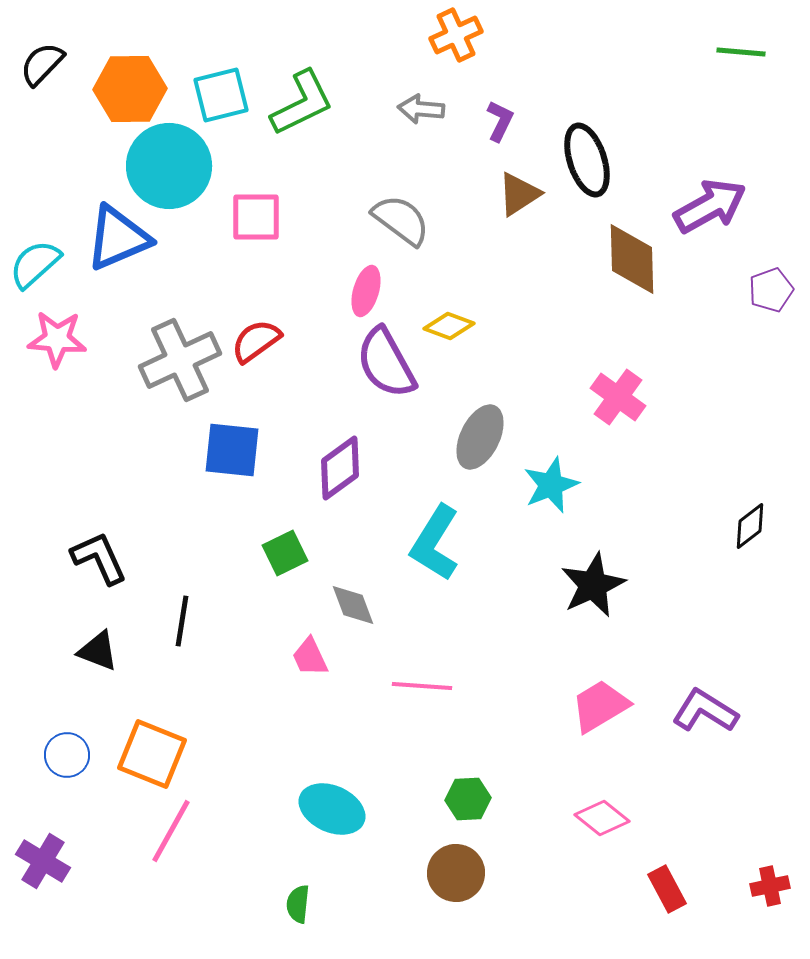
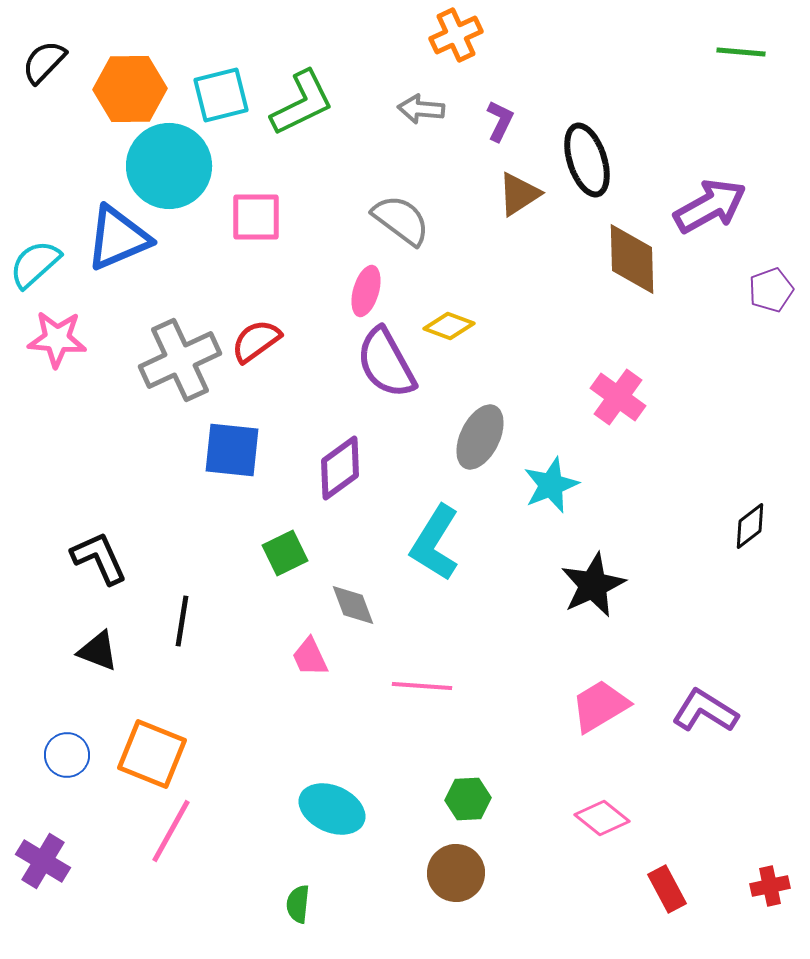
black semicircle at (42, 64): moved 2 px right, 2 px up
